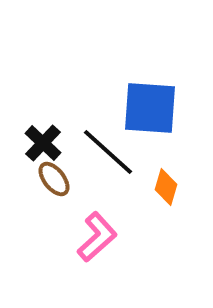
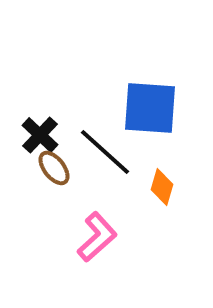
black cross: moved 3 px left, 8 px up
black line: moved 3 px left
brown ellipse: moved 11 px up
orange diamond: moved 4 px left
